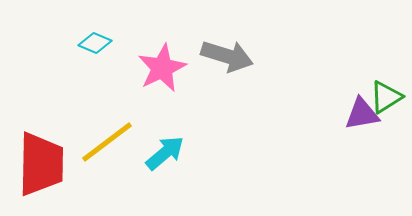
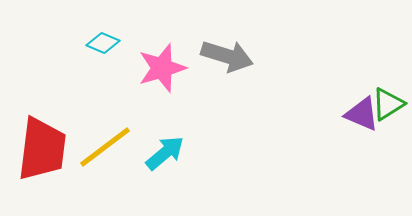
cyan diamond: moved 8 px right
pink star: rotated 9 degrees clockwise
green triangle: moved 2 px right, 7 px down
purple triangle: rotated 33 degrees clockwise
yellow line: moved 2 px left, 5 px down
red trapezoid: moved 1 px right, 15 px up; rotated 6 degrees clockwise
